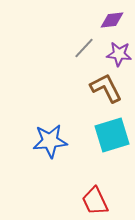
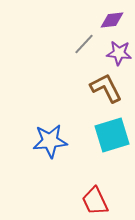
gray line: moved 4 px up
purple star: moved 1 px up
